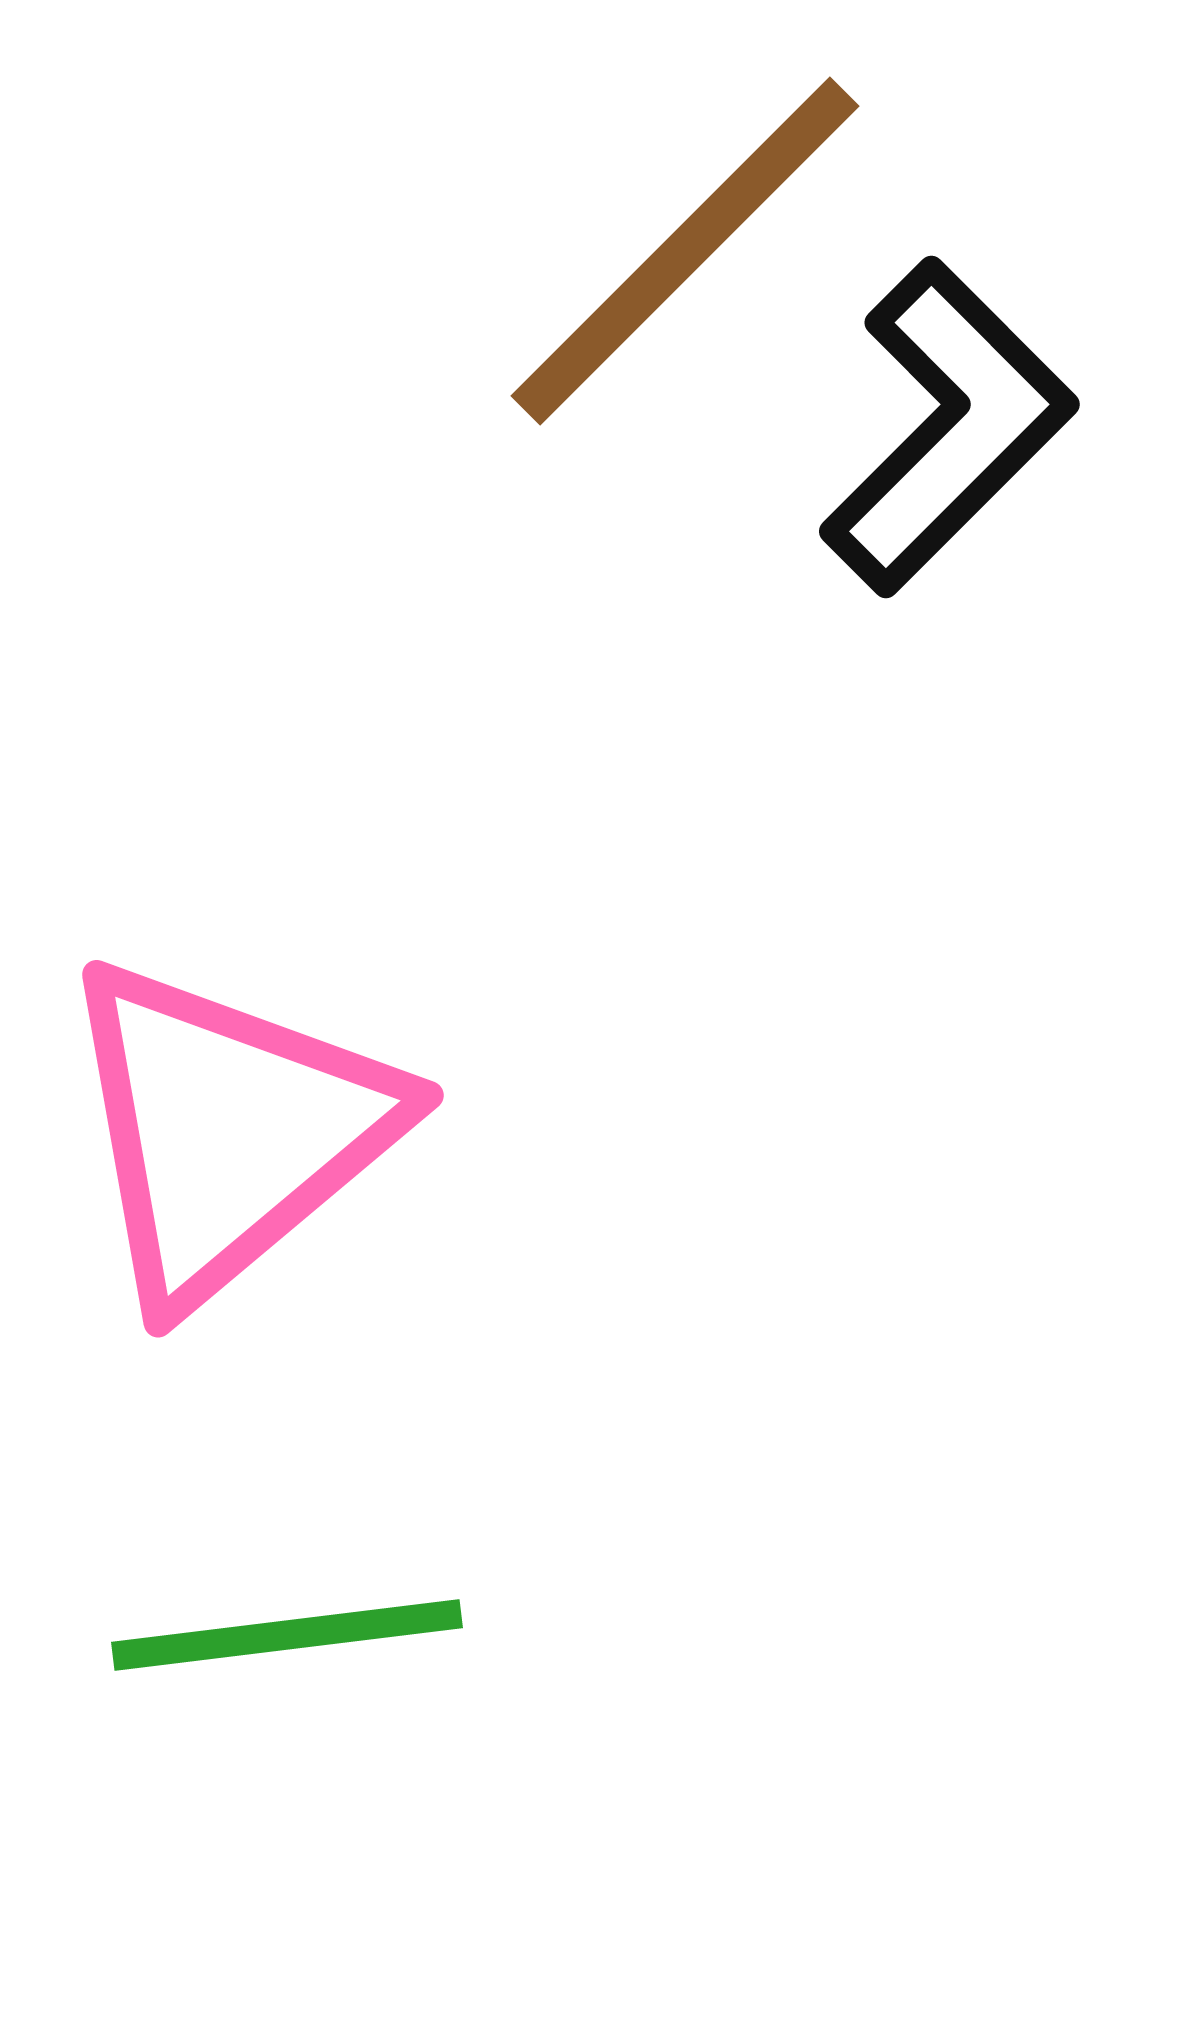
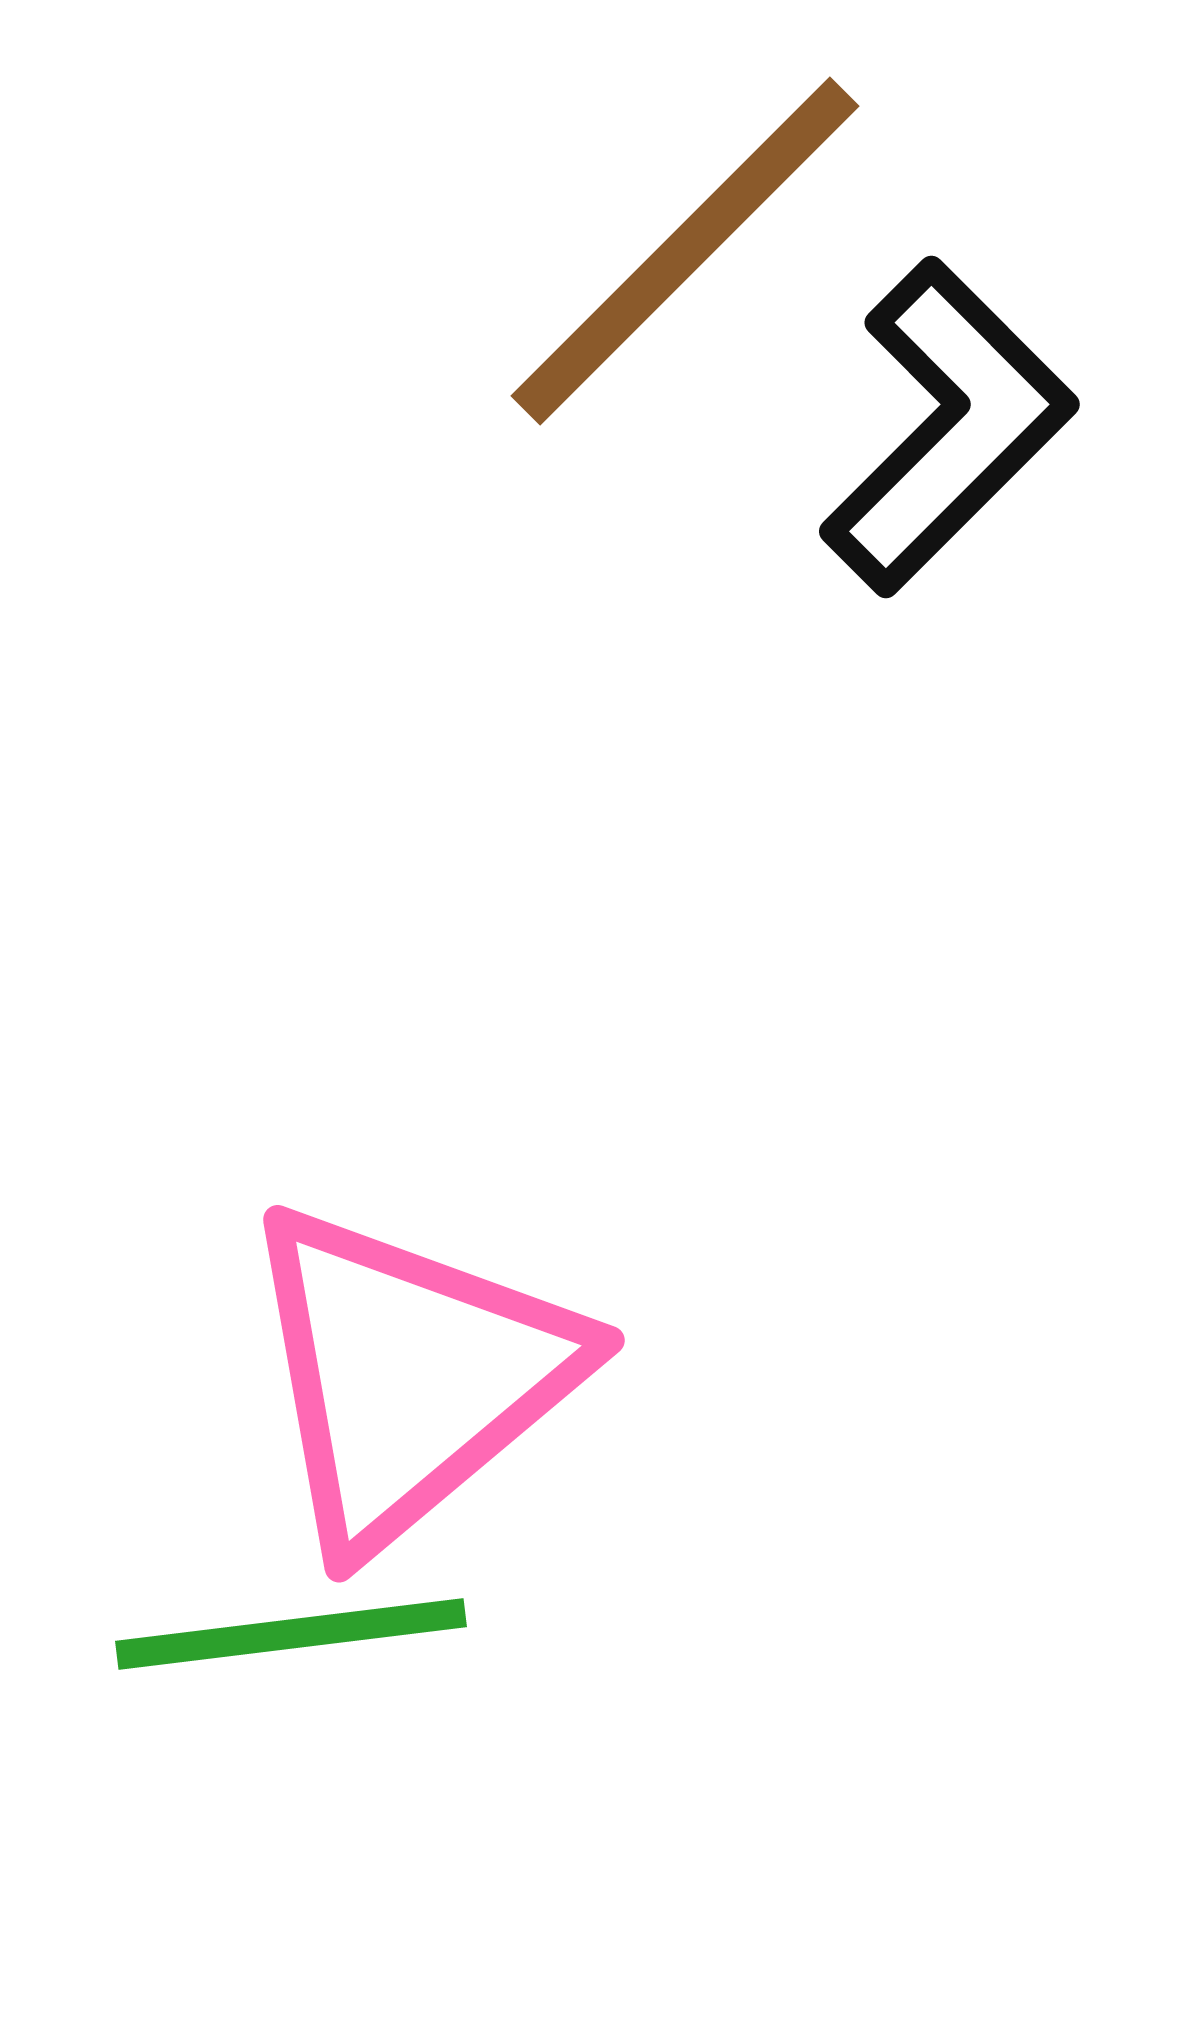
pink triangle: moved 181 px right, 245 px down
green line: moved 4 px right, 1 px up
